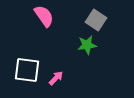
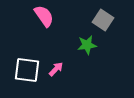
gray square: moved 7 px right
pink arrow: moved 9 px up
